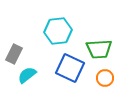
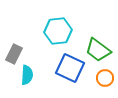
green trapezoid: moved 1 px left, 1 px down; rotated 40 degrees clockwise
cyan semicircle: rotated 132 degrees clockwise
